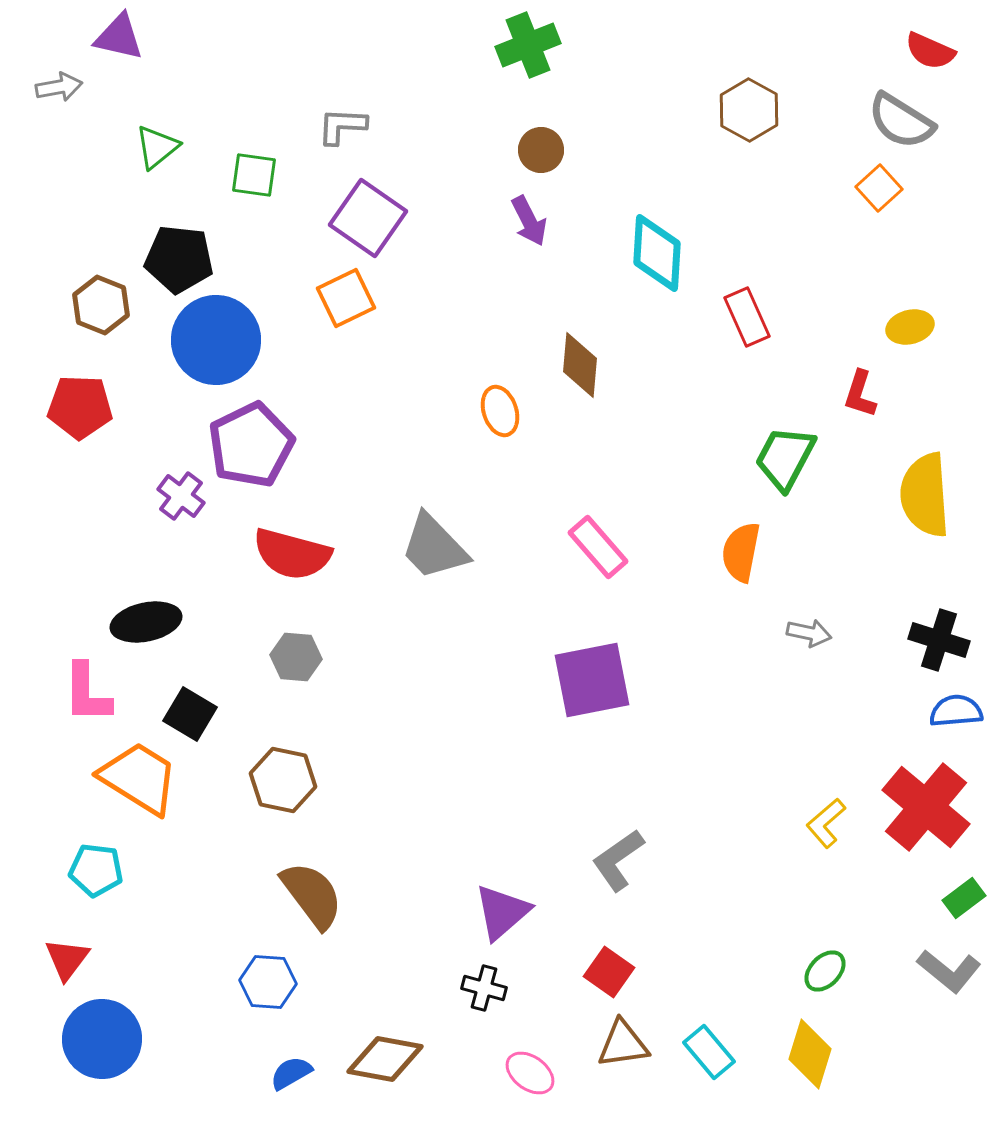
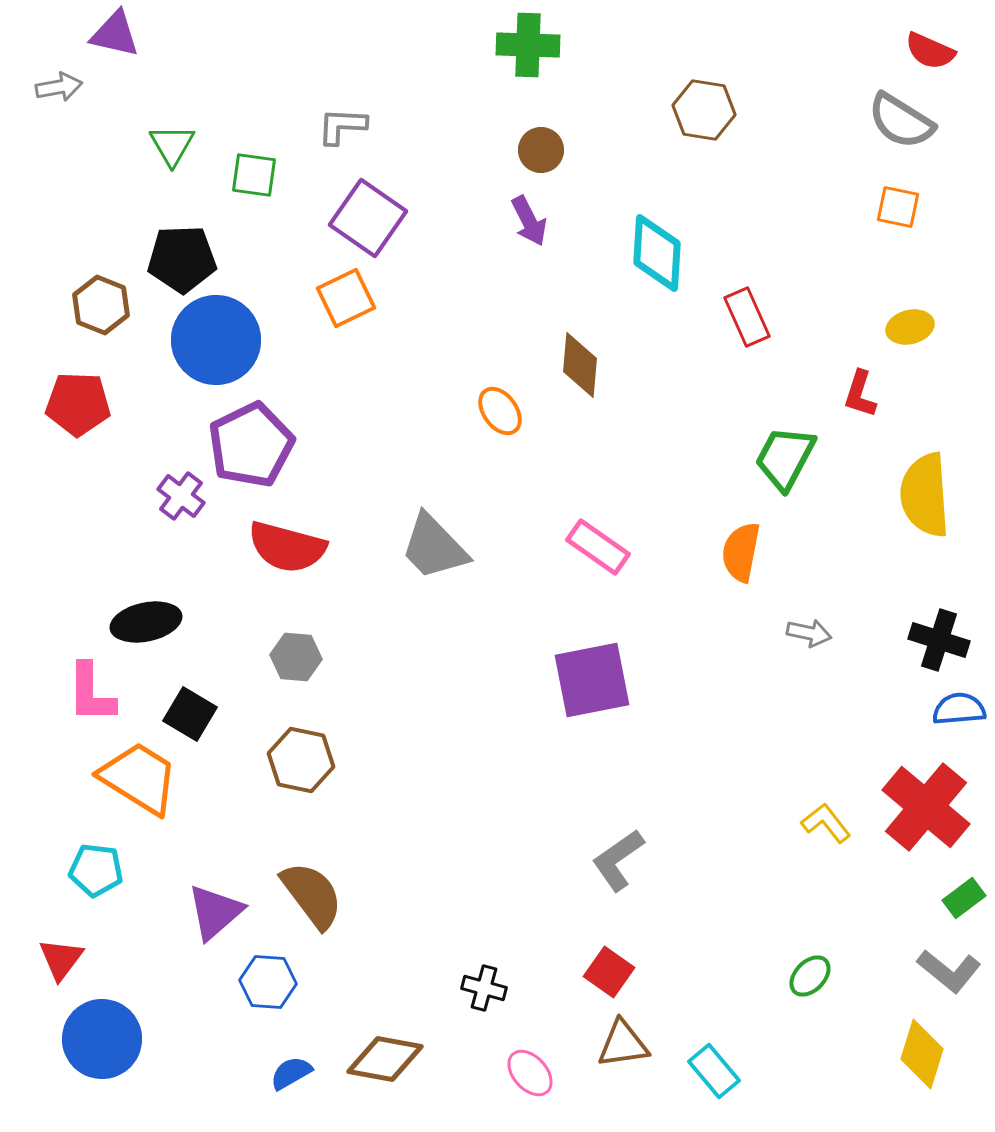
purple triangle at (119, 37): moved 4 px left, 3 px up
green cross at (528, 45): rotated 24 degrees clockwise
brown hexagon at (749, 110): moved 45 px left; rotated 20 degrees counterclockwise
green triangle at (157, 147): moved 15 px right, 2 px up; rotated 21 degrees counterclockwise
orange square at (879, 188): moved 19 px right, 19 px down; rotated 36 degrees counterclockwise
black pentagon at (179, 259): moved 3 px right; rotated 8 degrees counterclockwise
red pentagon at (80, 407): moved 2 px left, 3 px up
orange ellipse at (500, 411): rotated 18 degrees counterclockwise
pink rectangle at (598, 547): rotated 14 degrees counterclockwise
red semicircle at (292, 554): moved 5 px left, 7 px up
pink L-shape at (87, 693): moved 4 px right
blue semicircle at (956, 711): moved 3 px right, 2 px up
brown hexagon at (283, 780): moved 18 px right, 20 px up
yellow L-shape at (826, 823): rotated 93 degrees clockwise
purple triangle at (502, 912): moved 287 px left
red triangle at (67, 959): moved 6 px left
green ellipse at (825, 971): moved 15 px left, 5 px down
cyan rectangle at (709, 1052): moved 5 px right, 19 px down
yellow diamond at (810, 1054): moved 112 px right
pink ellipse at (530, 1073): rotated 12 degrees clockwise
